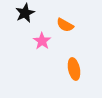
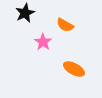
pink star: moved 1 px right, 1 px down
orange ellipse: rotated 50 degrees counterclockwise
